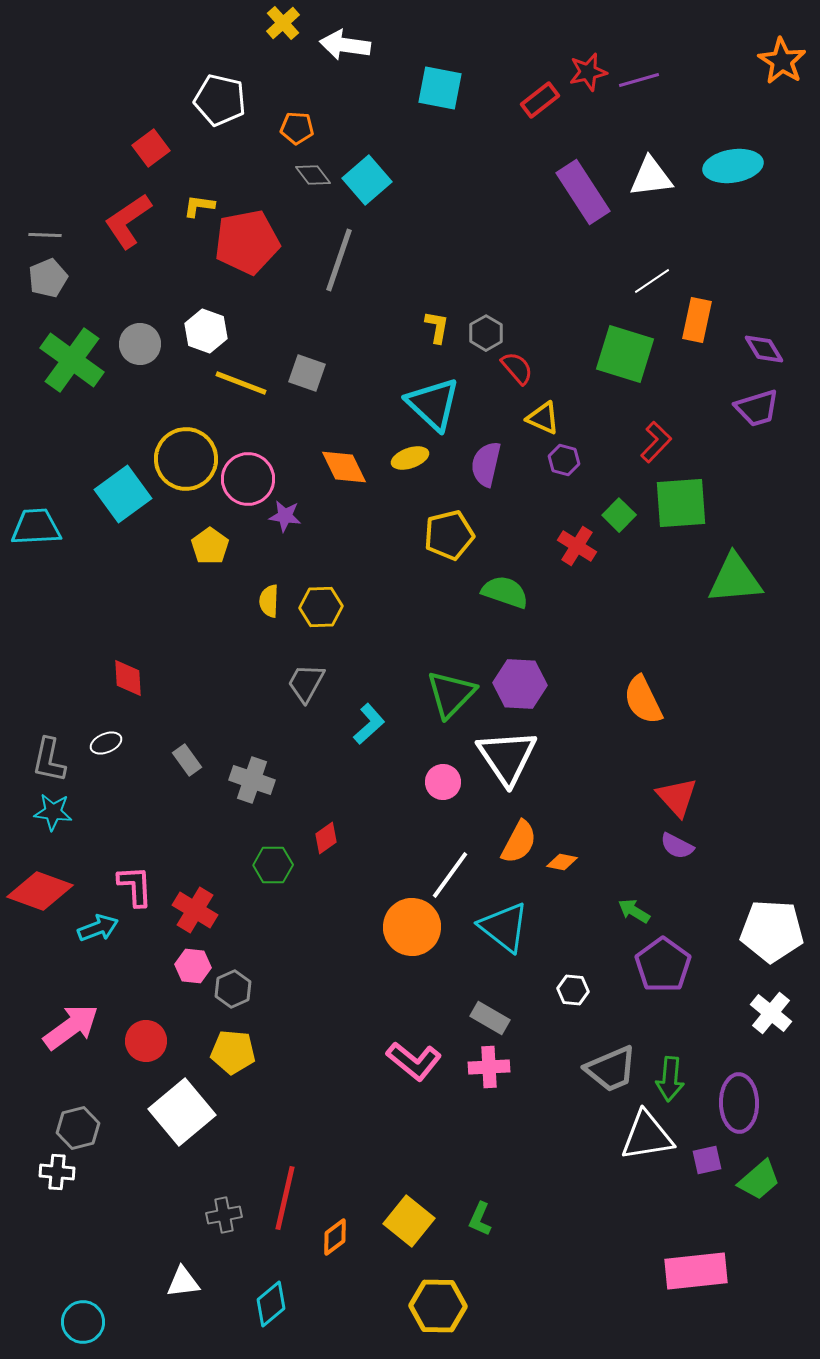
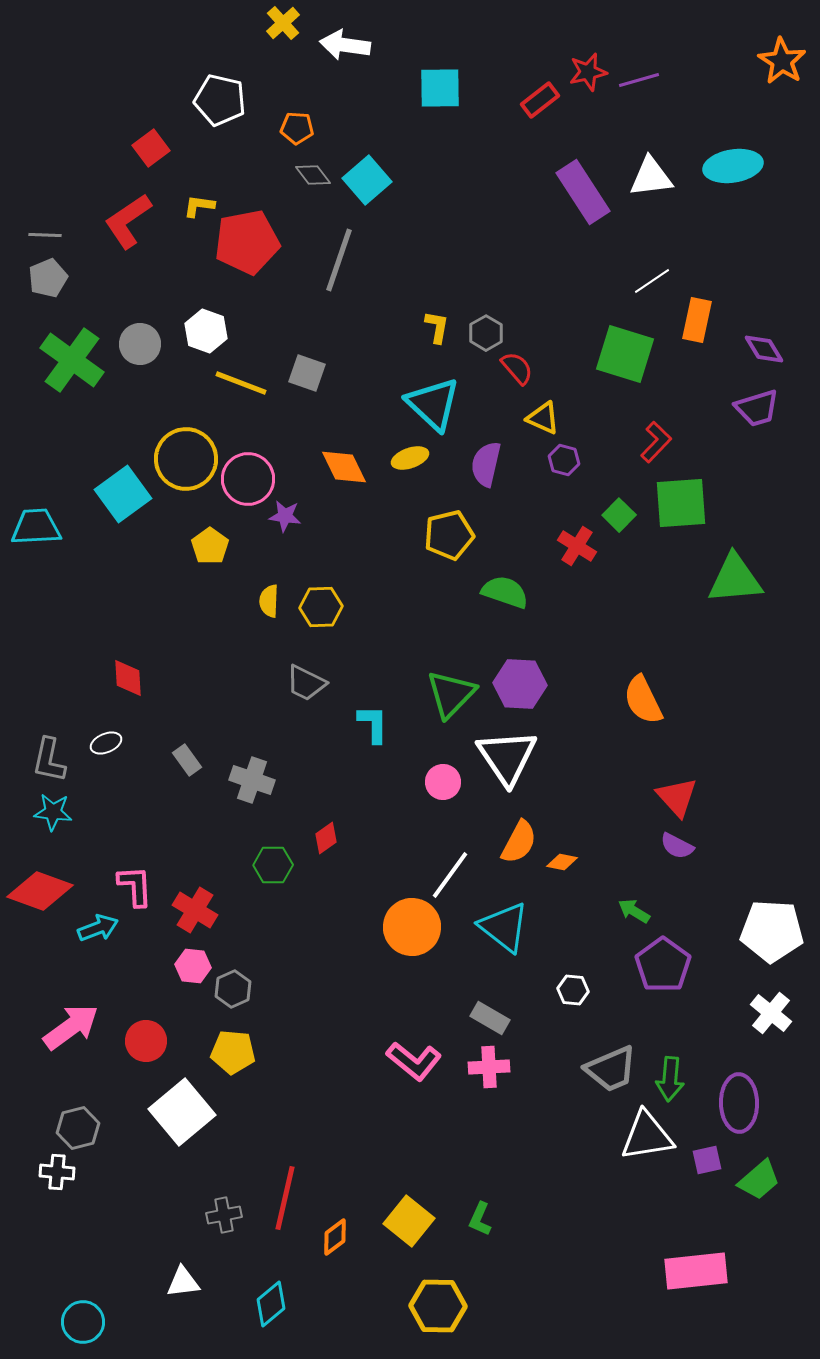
cyan square at (440, 88): rotated 12 degrees counterclockwise
gray trapezoid at (306, 683): rotated 93 degrees counterclockwise
cyan L-shape at (369, 724): moved 4 px right; rotated 48 degrees counterclockwise
